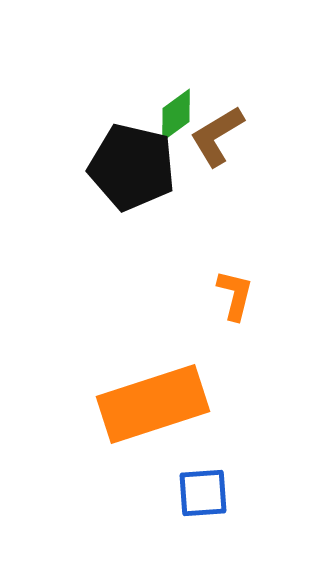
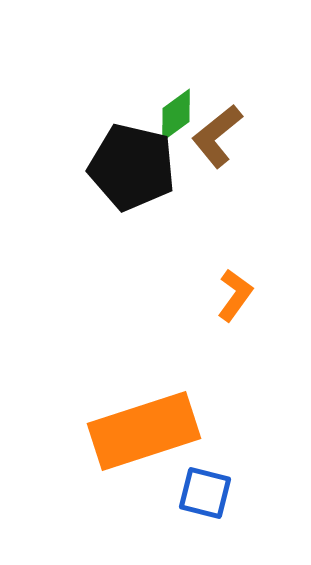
brown L-shape: rotated 8 degrees counterclockwise
orange L-shape: rotated 22 degrees clockwise
orange rectangle: moved 9 px left, 27 px down
blue square: moved 2 px right; rotated 18 degrees clockwise
